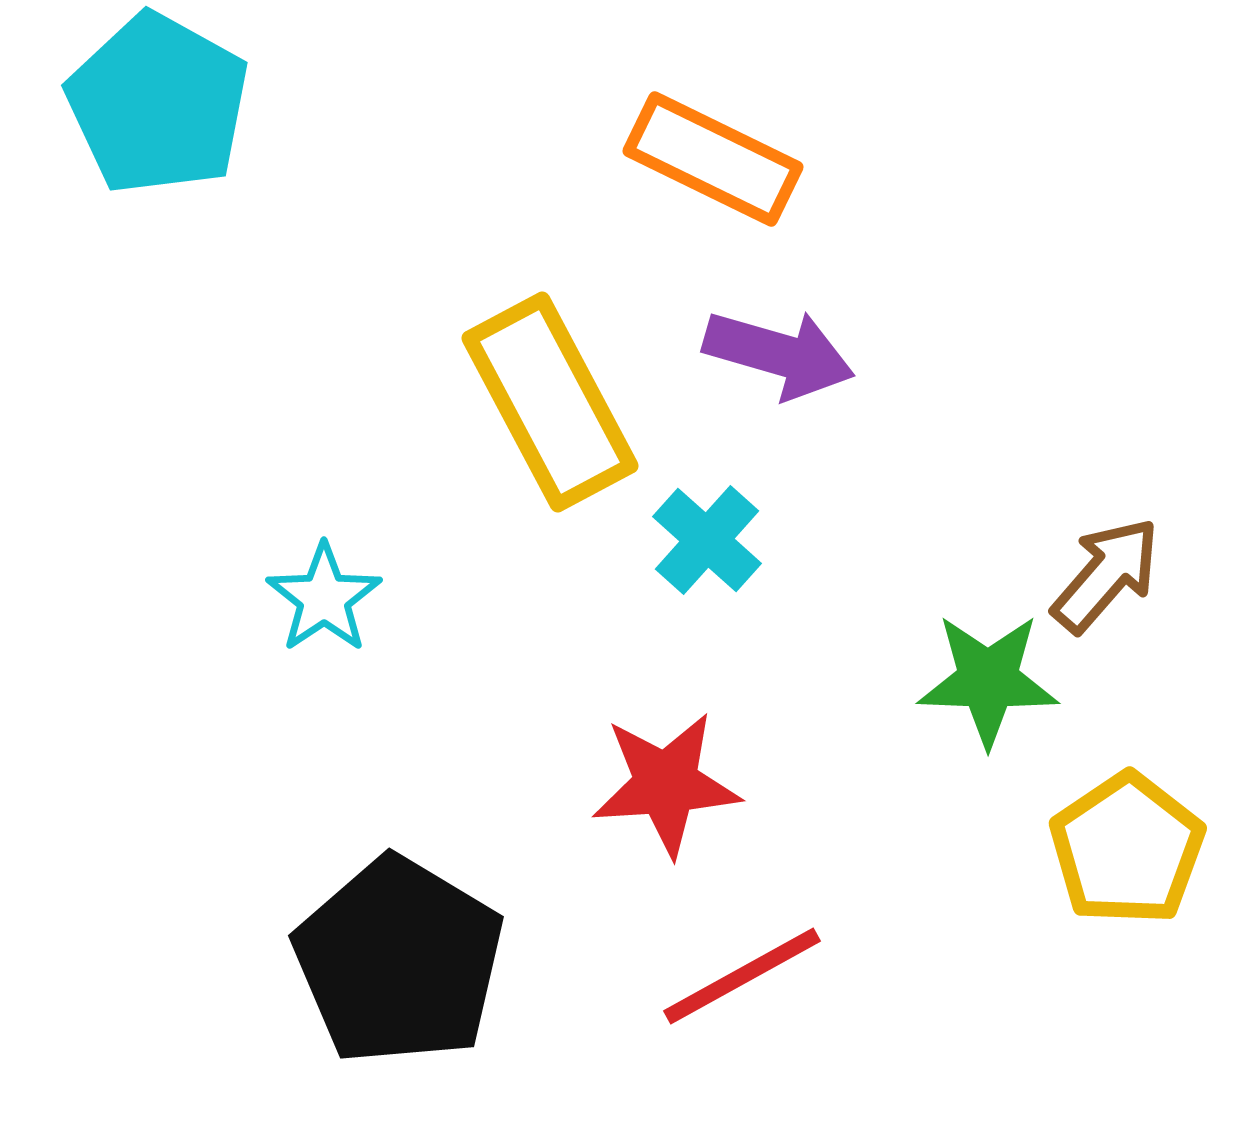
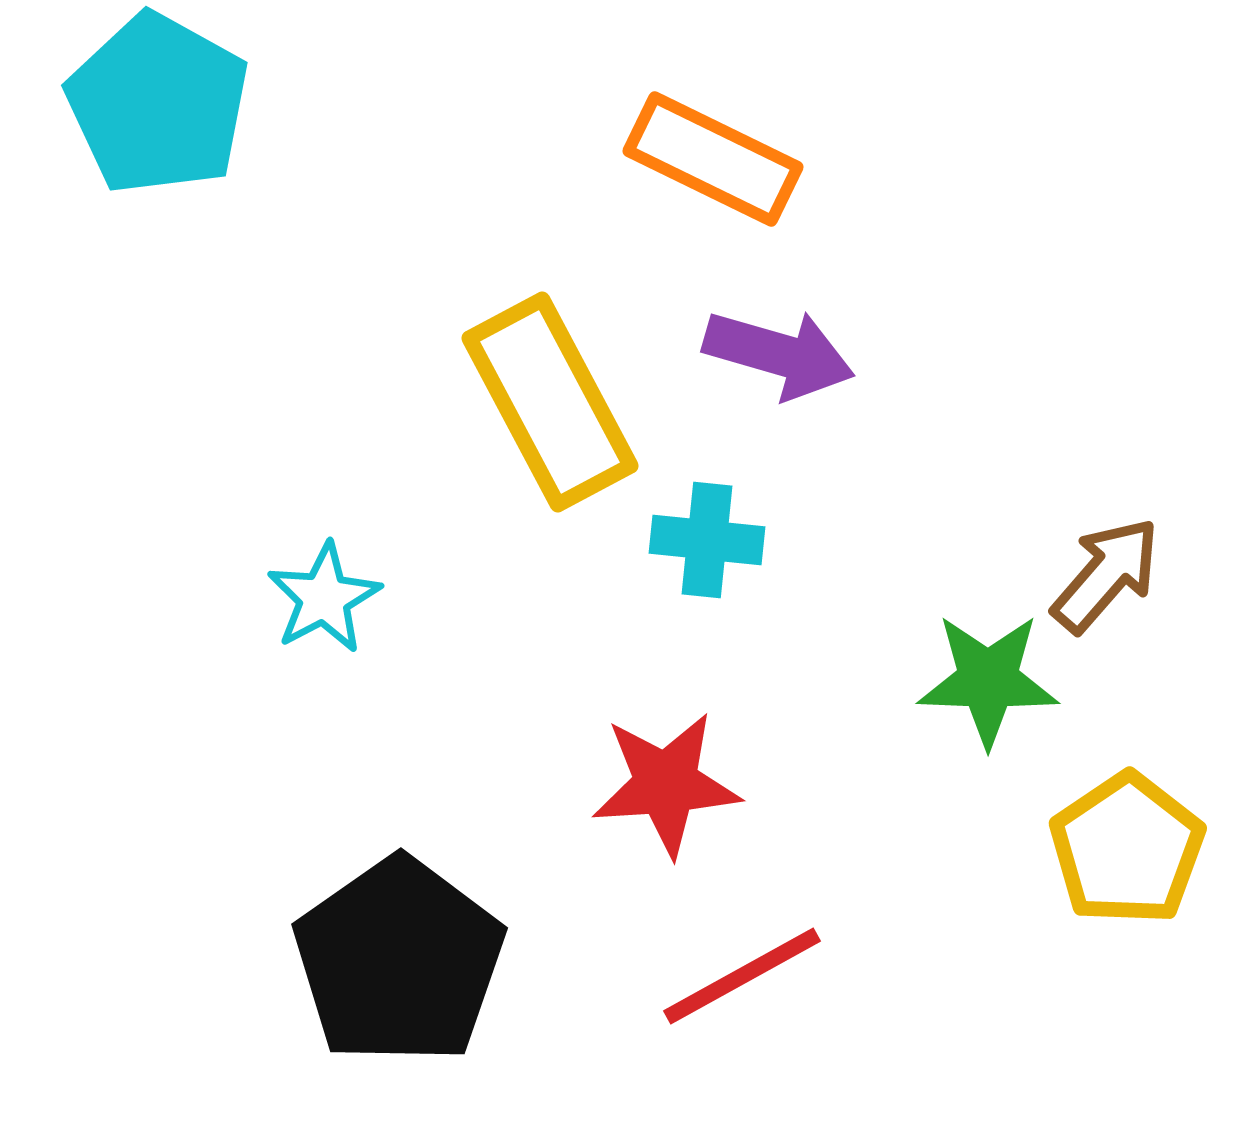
cyan cross: rotated 36 degrees counterclockwise
cyan star: rotated 6 degrees clockwise
black pentagon: rotated 6 degrees clockwise
